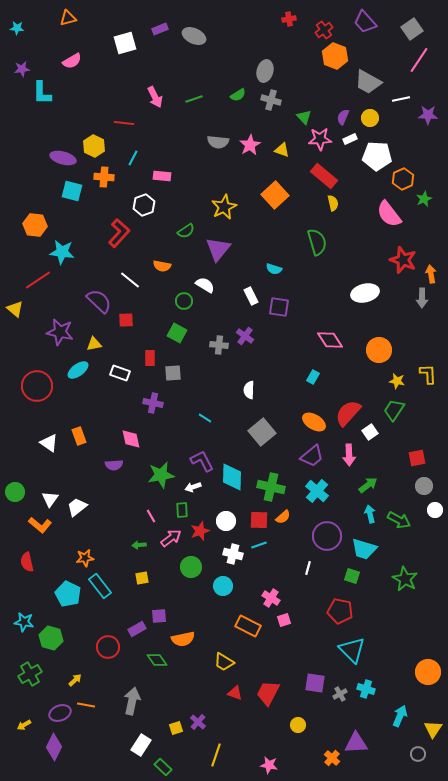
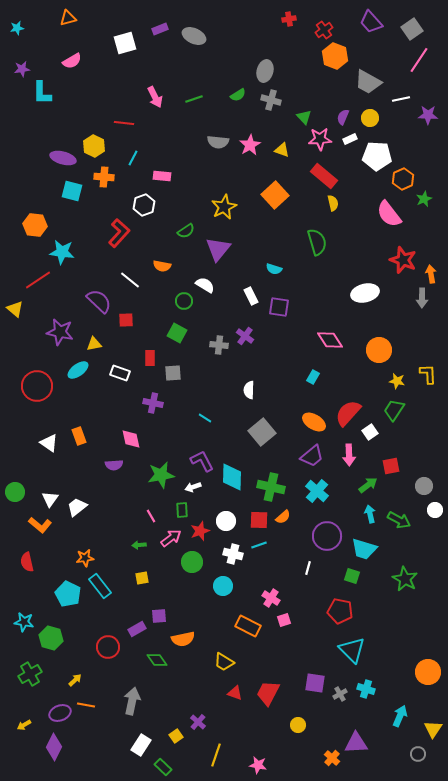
purple trapezoid at (365, 22): moved 6 px right
cyan star at (17, 28): rotated 16 degrees counterclockwise
red square at (417, 458): moved 26 px left, 8 px down
green circle at (191, 567): moved 1 px right, 5 px up
yellow square at (176, 728): moved 8 px down; rotated 16 degrees counterclockwise
pink star at (269, 765): moved 11 px left
